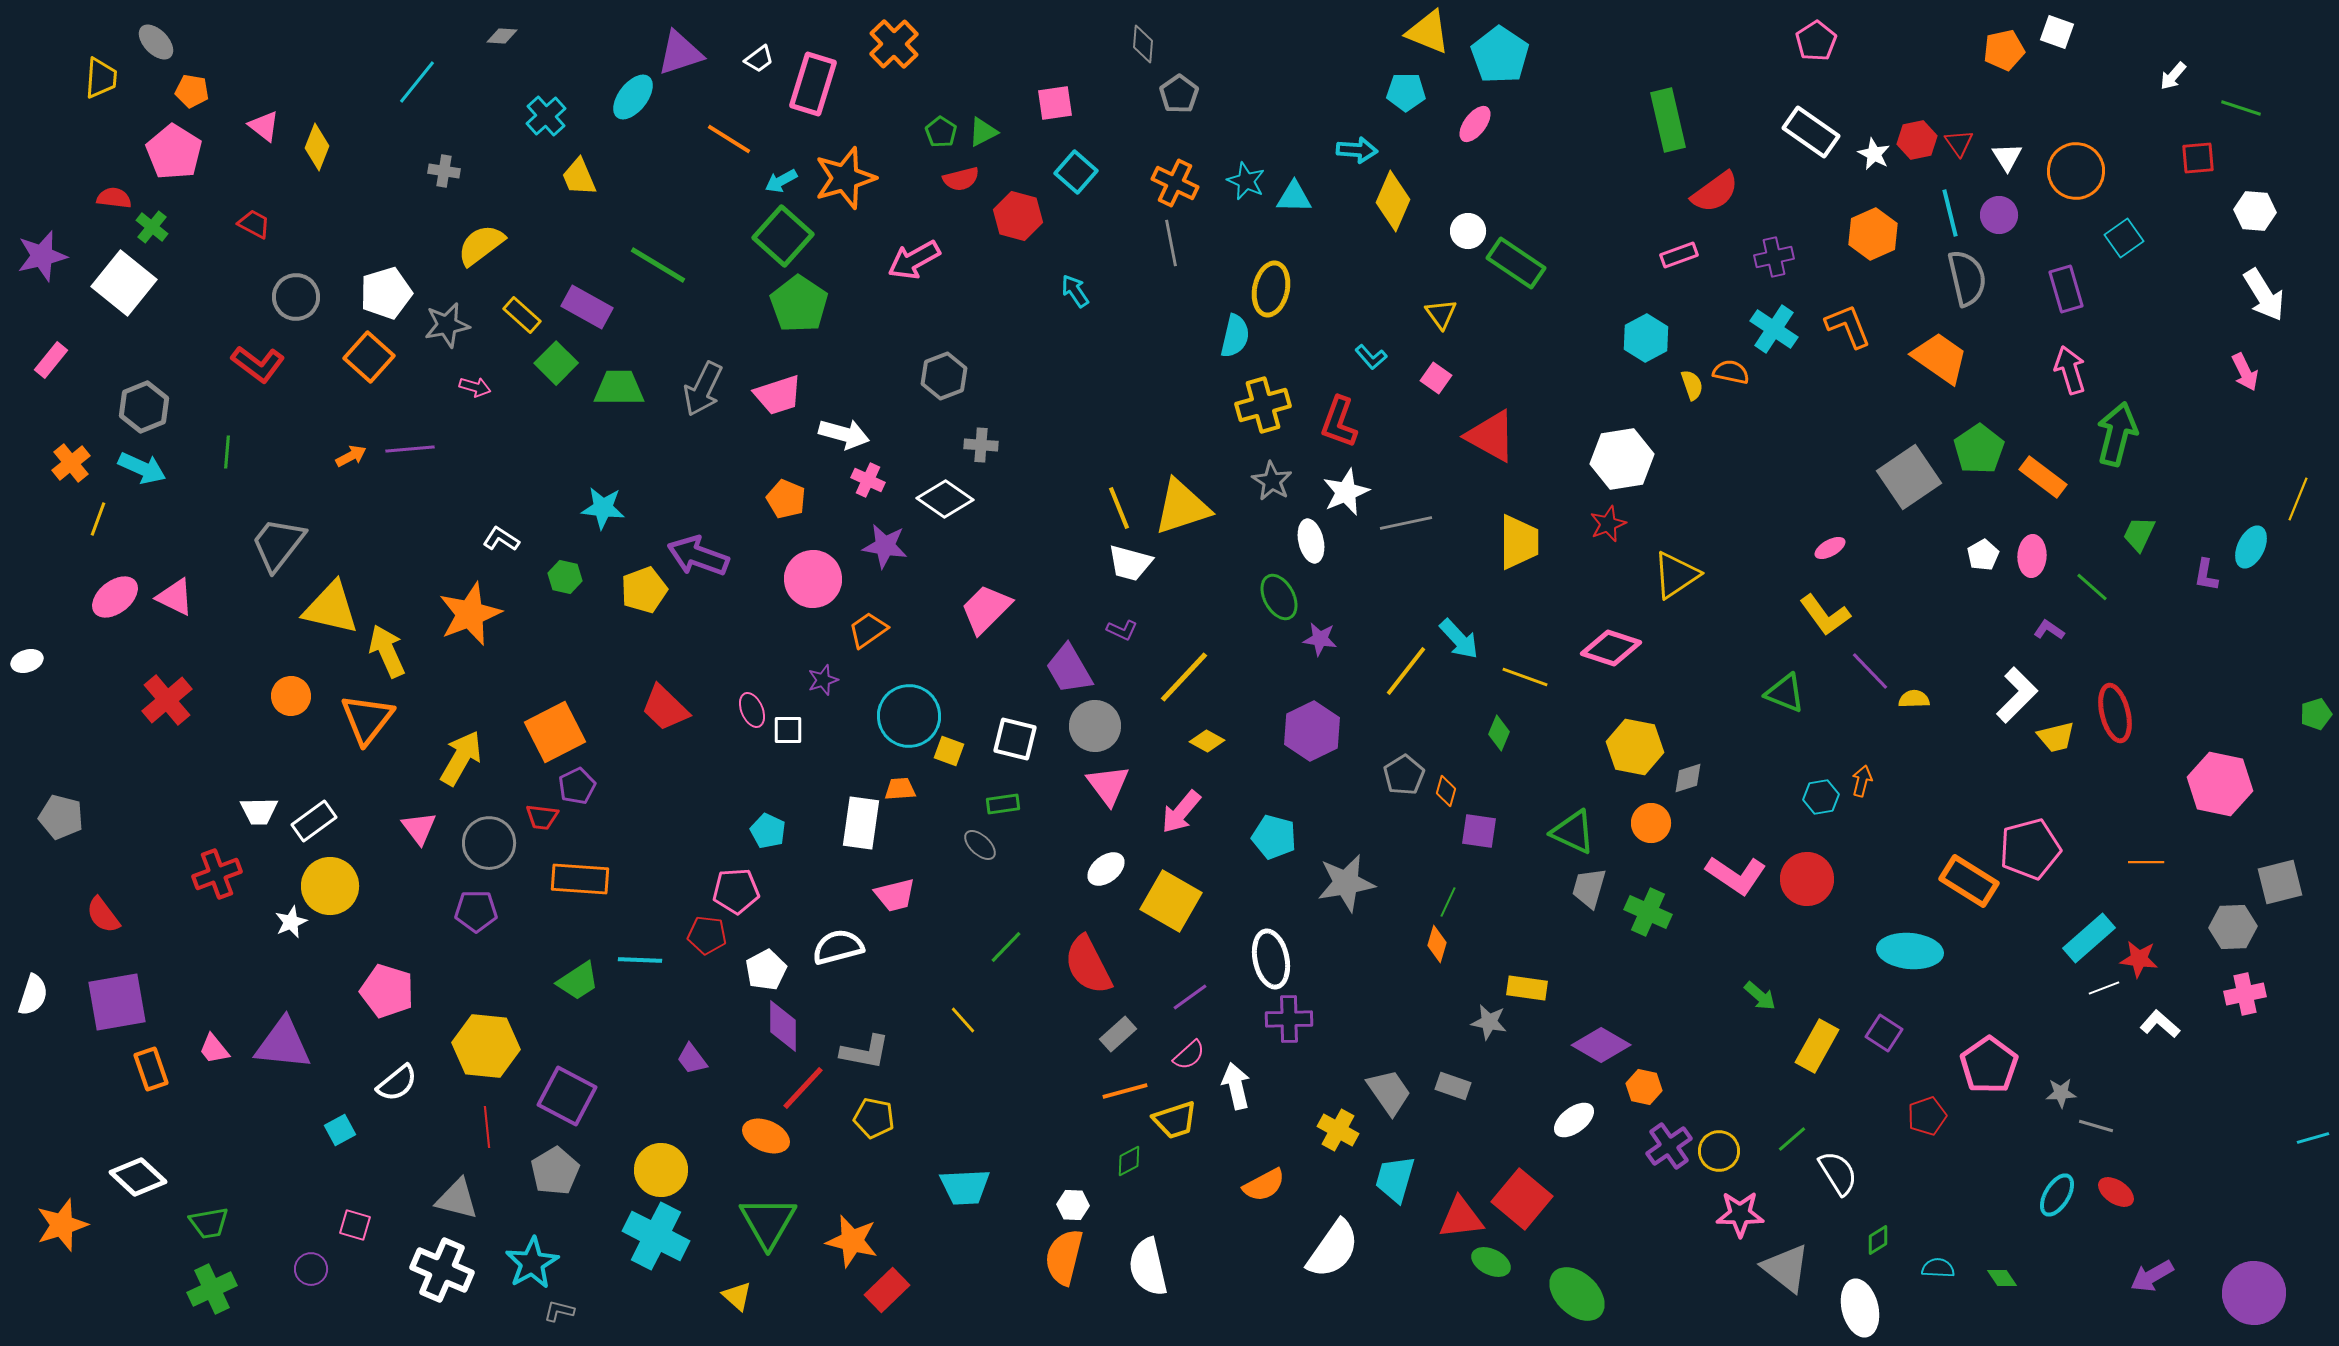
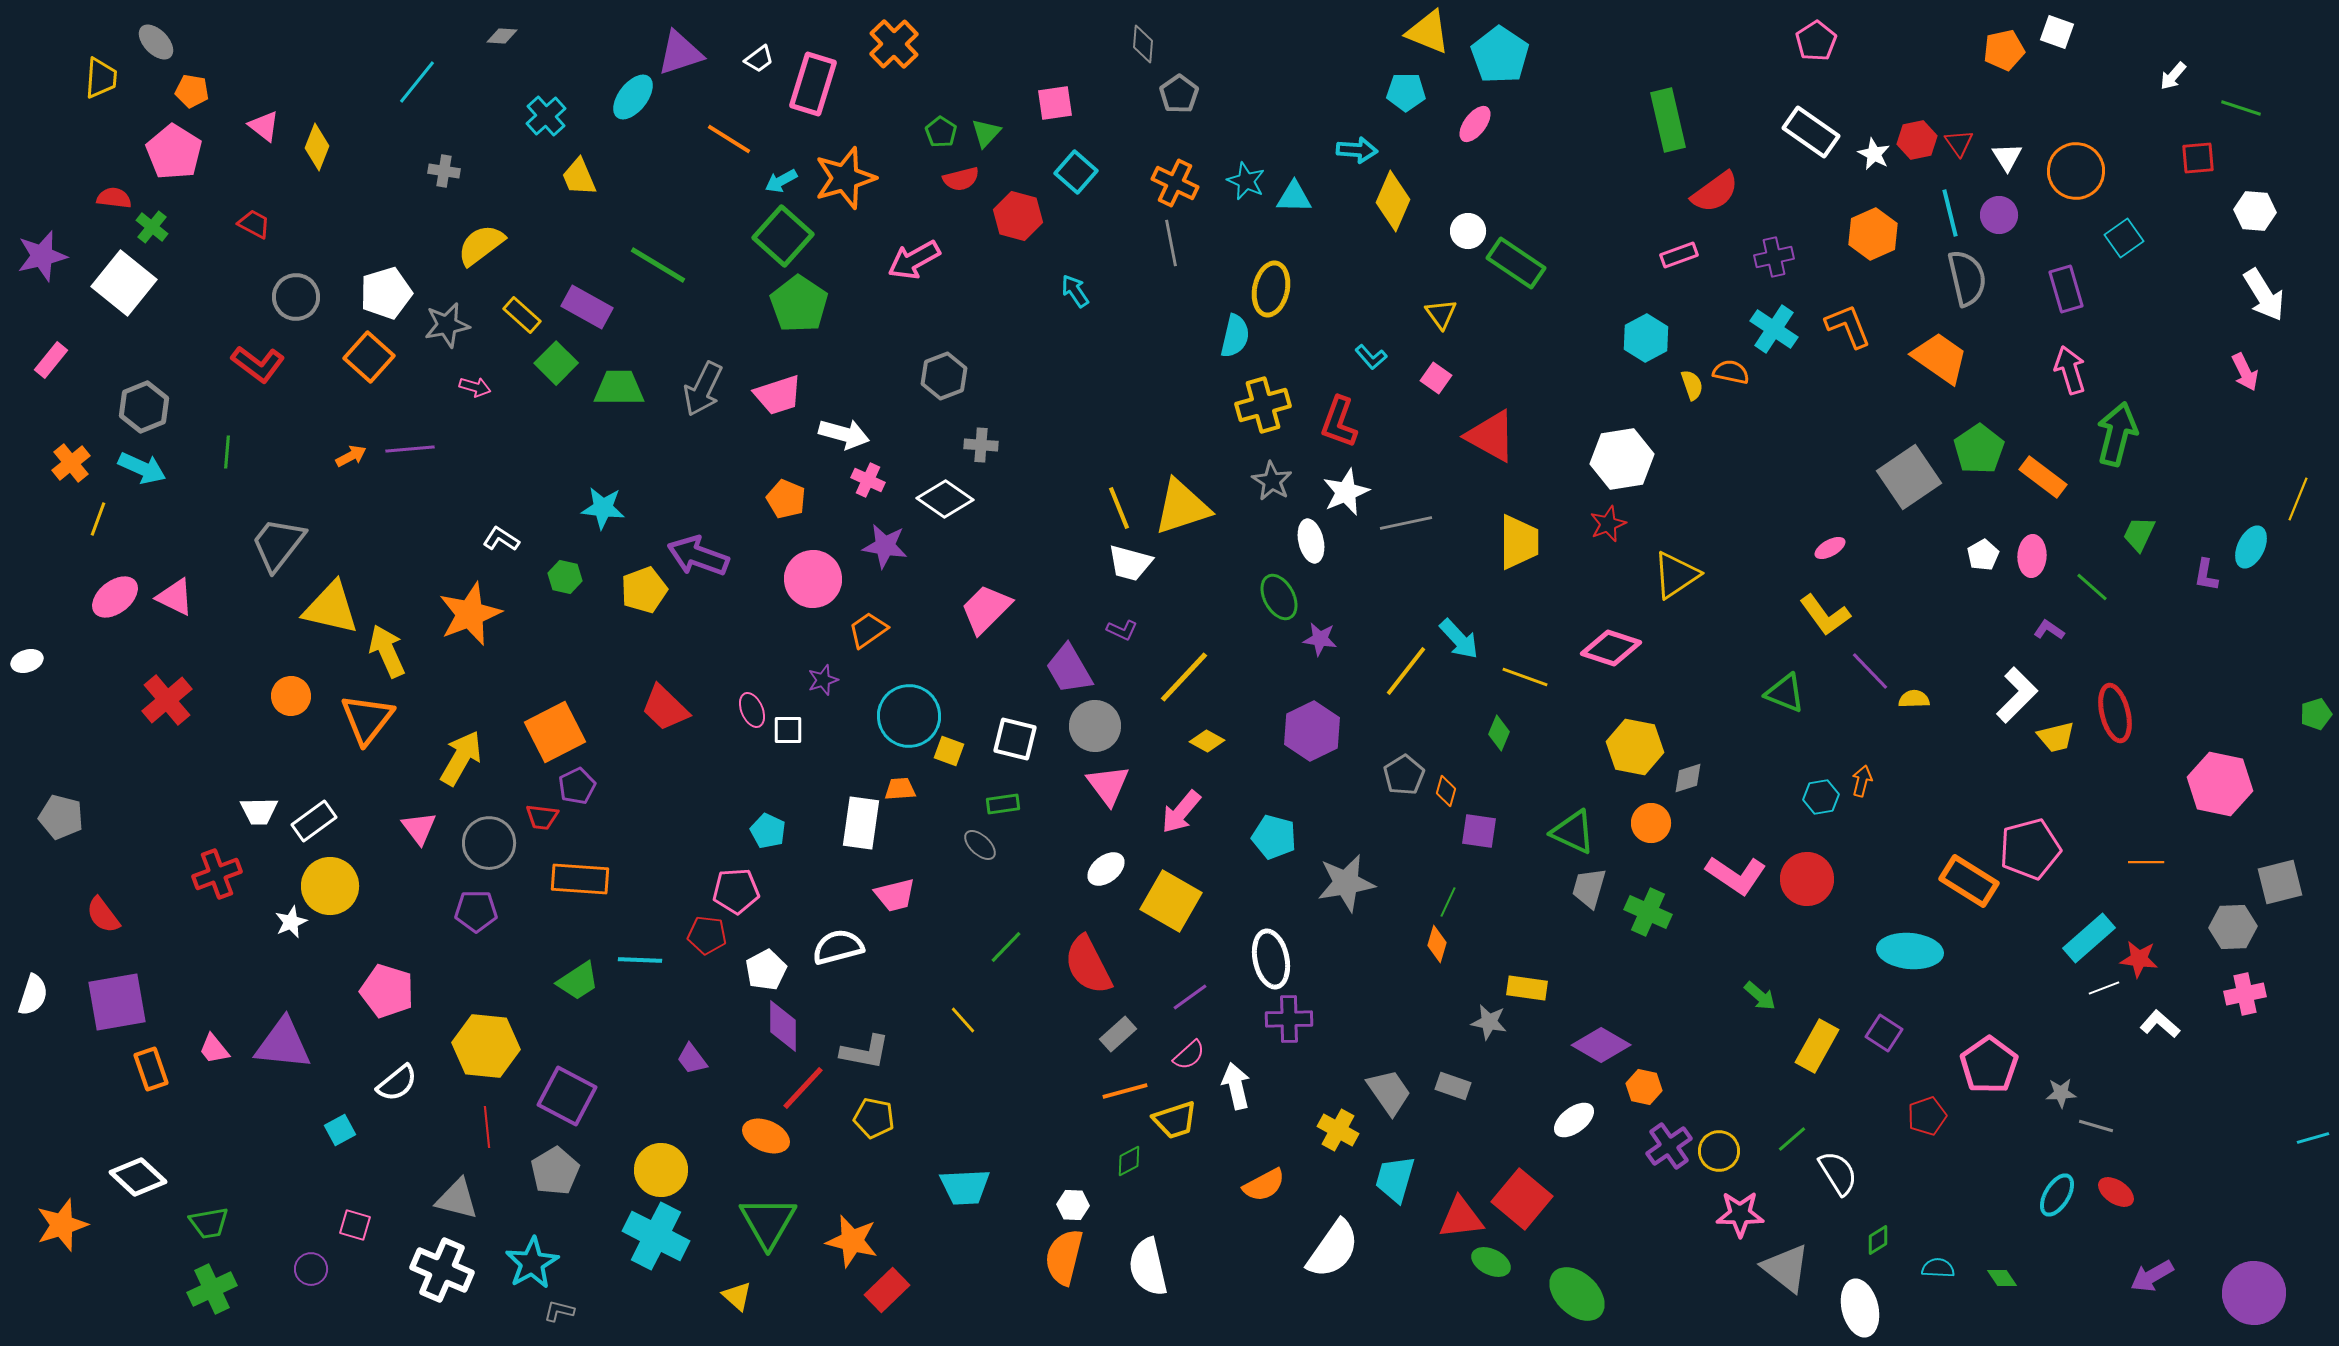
green triangle at (983, 132): moved 3 px right, 1 px down; rotated 20 degrees counterclockwise
